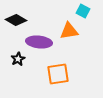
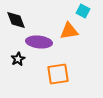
black diamond: rotated 40 degrees clockwise
